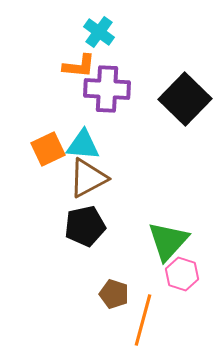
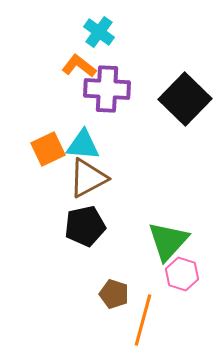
orange L-shape: rotated 148 degrees counterclockwise
